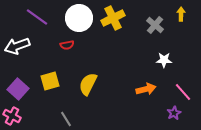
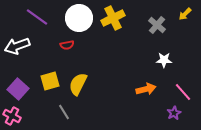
yellow arrow: moved 4 px right; rotated 136 degrees counterclockwise
gray cross: moved 2 px right
yellow semicircle: moved 10 px left
gray line: moved 2 px left, 7 px up
